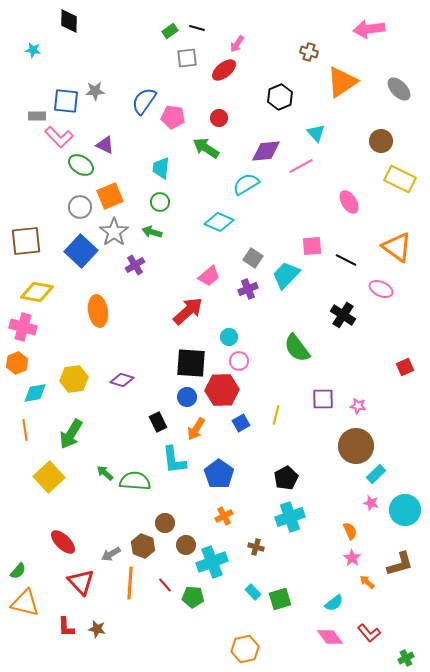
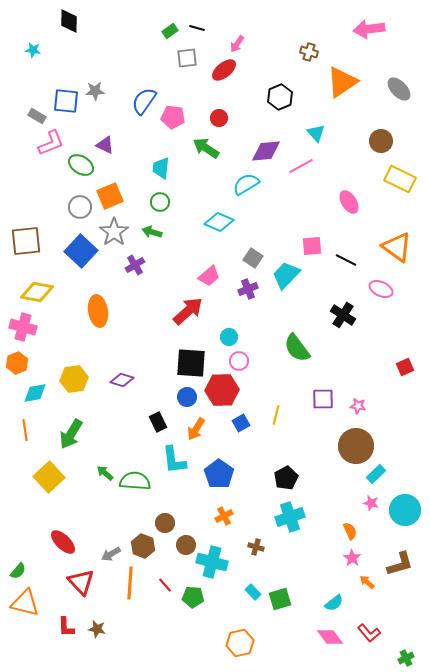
gray rectangle at (37, 116): rotated 30 degrees clockwise
pink L-shape at (59, 137): moved 8 px left, 6 px down; rotated 68 degrees counterclockwise
cyan cross at (212, 562): rotated 36 degrees clockwise
orange hexagon at (245, 649): moved 5 px left, 6 px up
